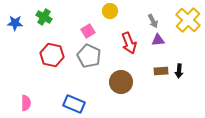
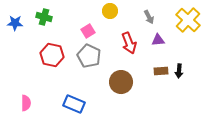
green cross: rotated 14 degrees counterclockwise
gray arrow: moved 4 px left, 4 px up
